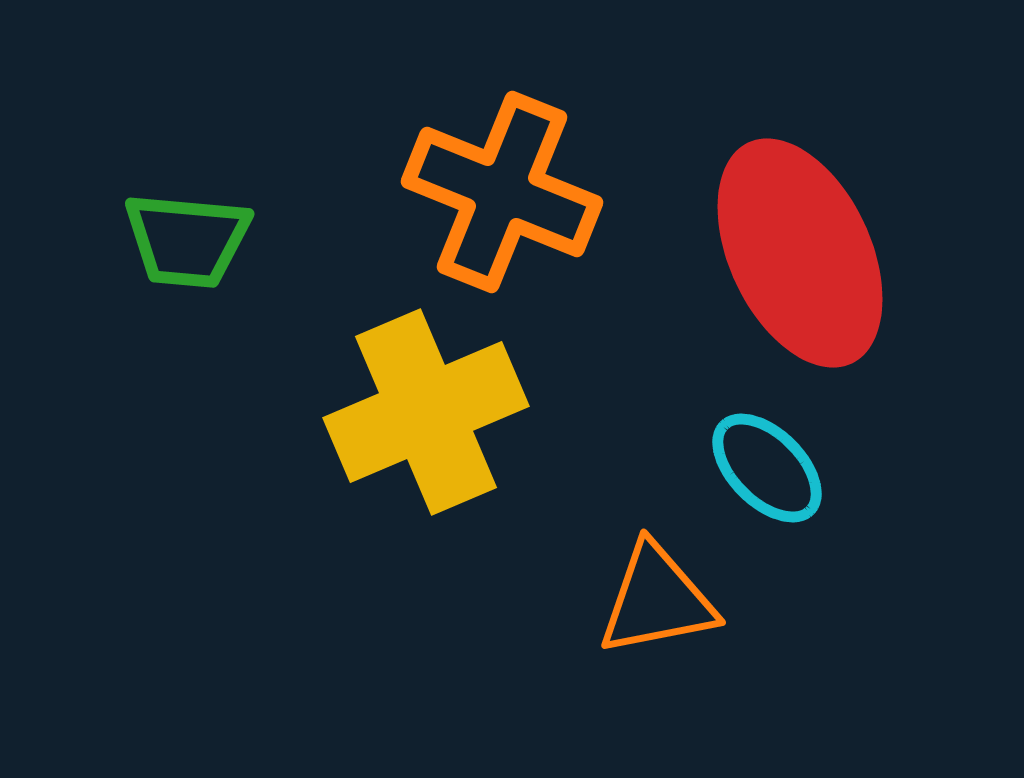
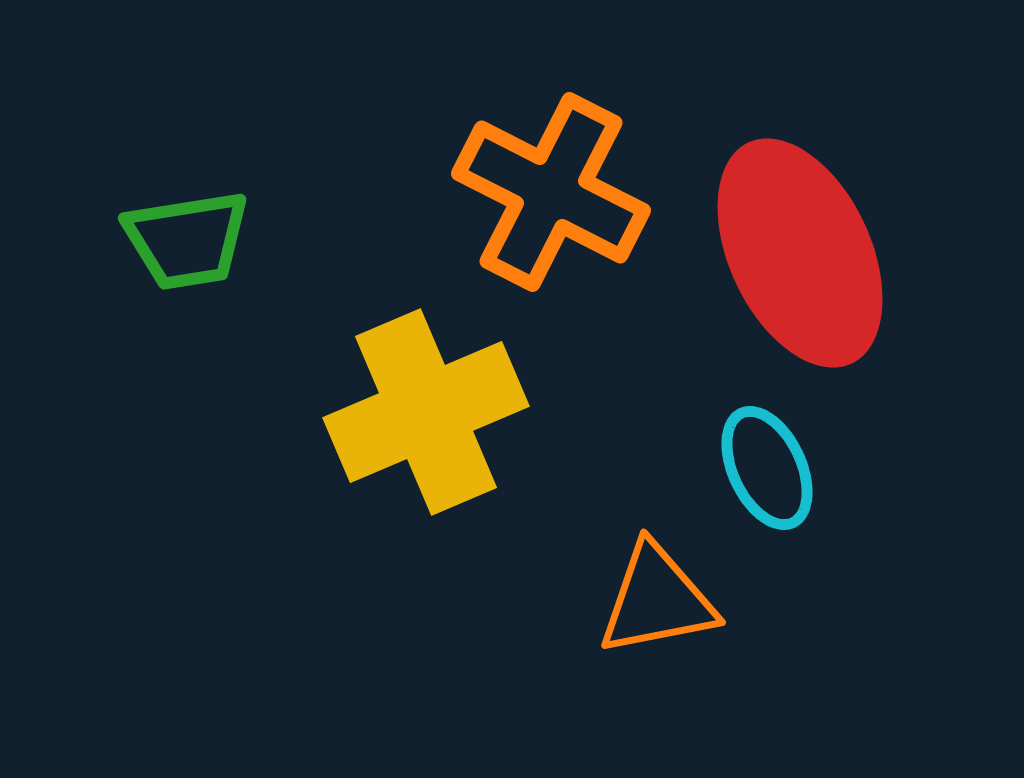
orange cross: moved 49 px right; rotated 5 degrees clockwise
green trapezoid: rotated 14 degrees counterclockwise
cyan ellipse: rotated 20 degrees clockwise
